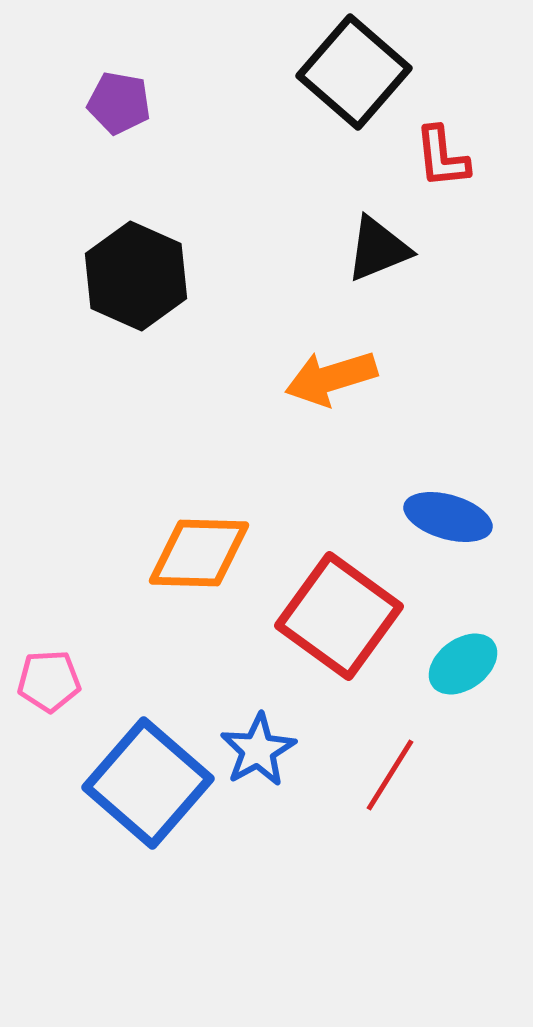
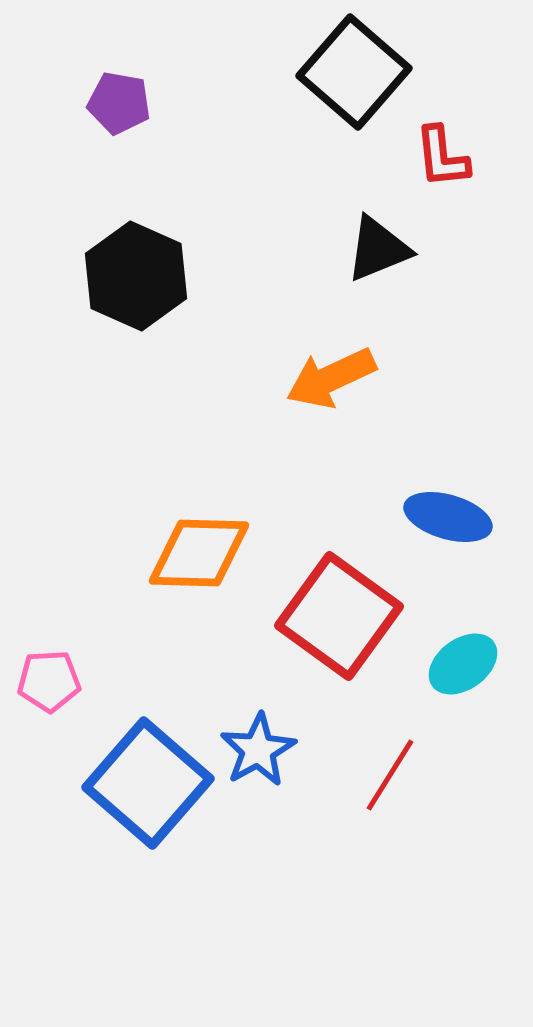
orange arrow: rotated 8 degrees counterclockwise
